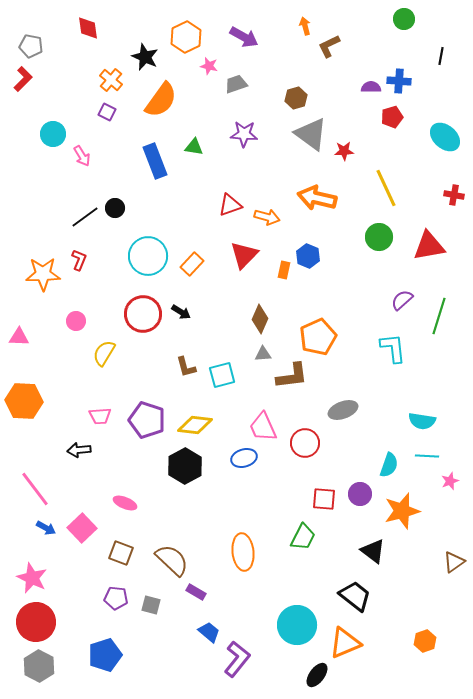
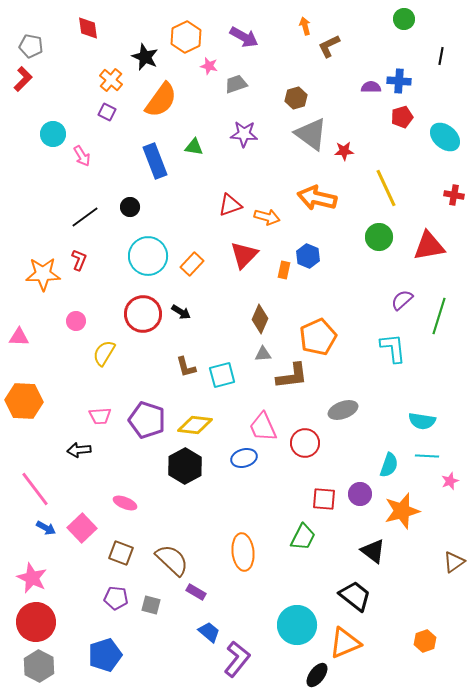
red pentagon at (392, 117): moved 10 px right
black circle at (115, 208): moved 15 px right, 1 px up
